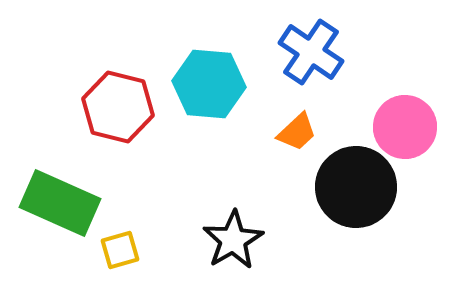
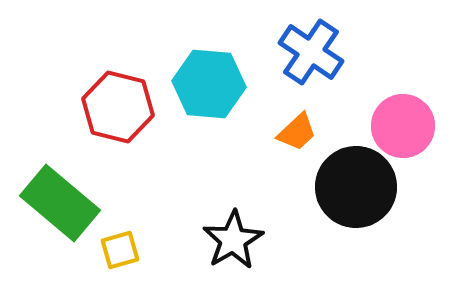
pink circle: moved 2 px left, 1 px up
green rectangle: rotated 16 degrees clockwise
